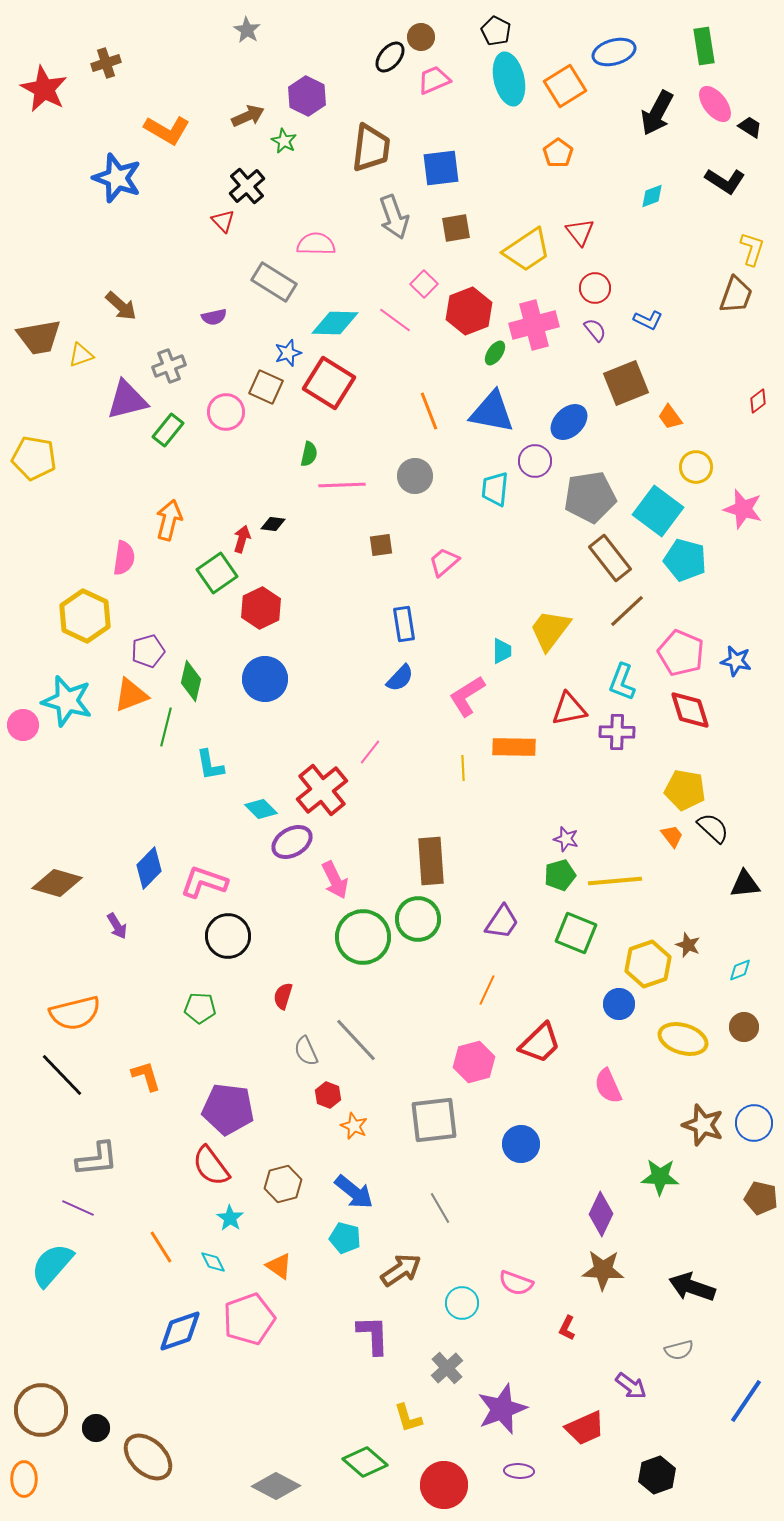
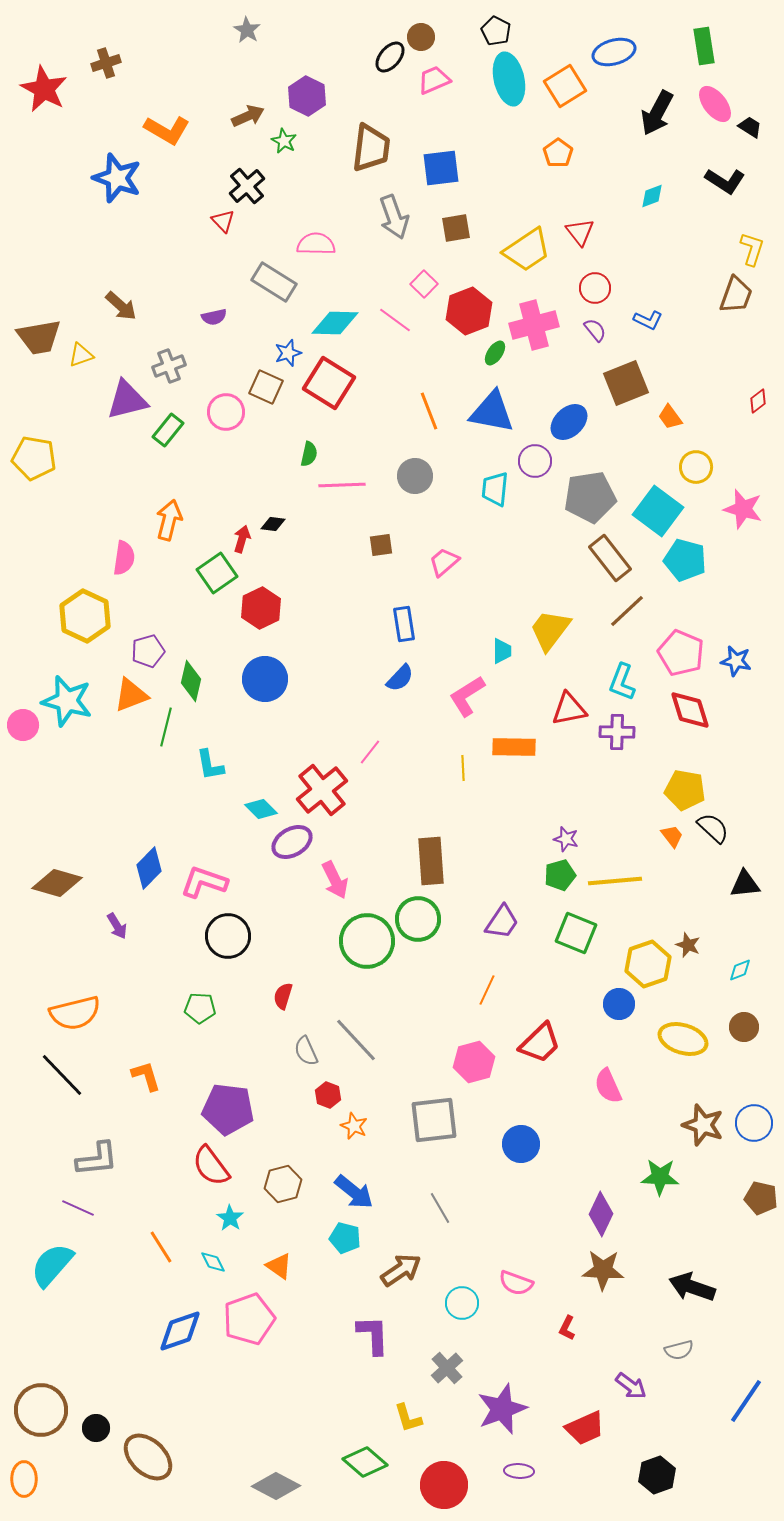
green circle at (363, 937): moved 4 px right, 4 px down
